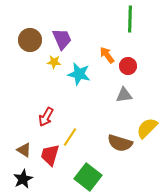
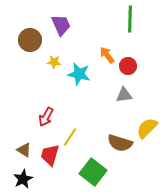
purple trapezoid: moved 1 px left, 14 px up
green square: moved 5 px right, 5 px up
